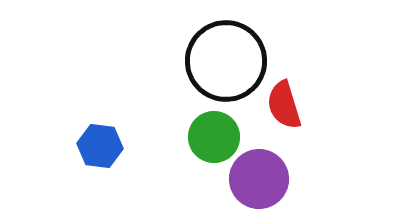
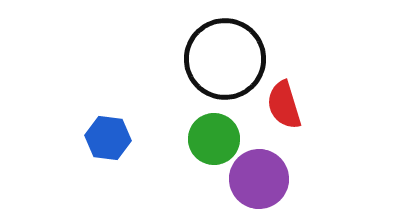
black circle: moved 1 px left, 2 px up
green circle: moved 2 px down
blue hexagon: moved 8 px right, 8 px up
